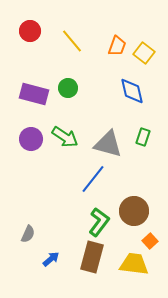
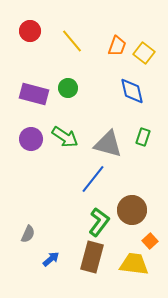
brown circle: moved 2 px left, 1 px up
